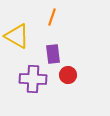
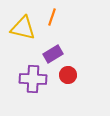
yellow triangle: moved 6 px right, 8 px up; rotated 16 degrees counterclockwise
purple rectangle: rotated 66 degrees clockwise
